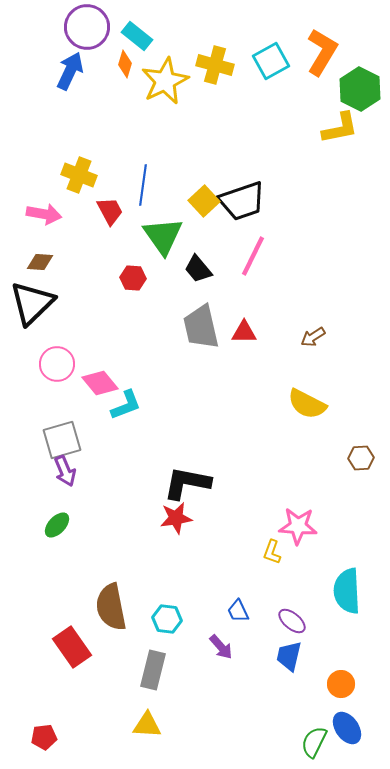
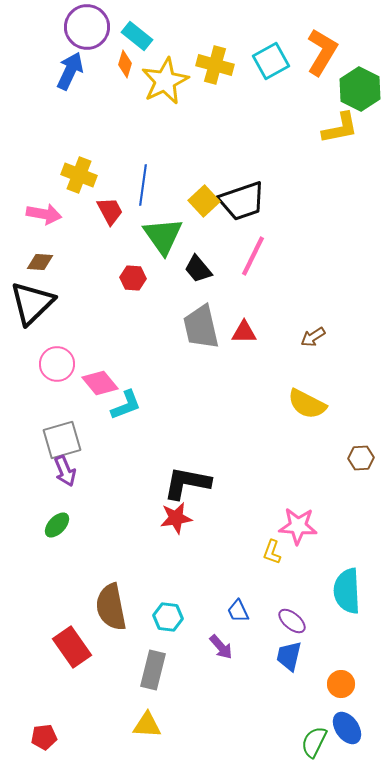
cyan hexagon at (167, 619): moved 1 px right, 2 px up
